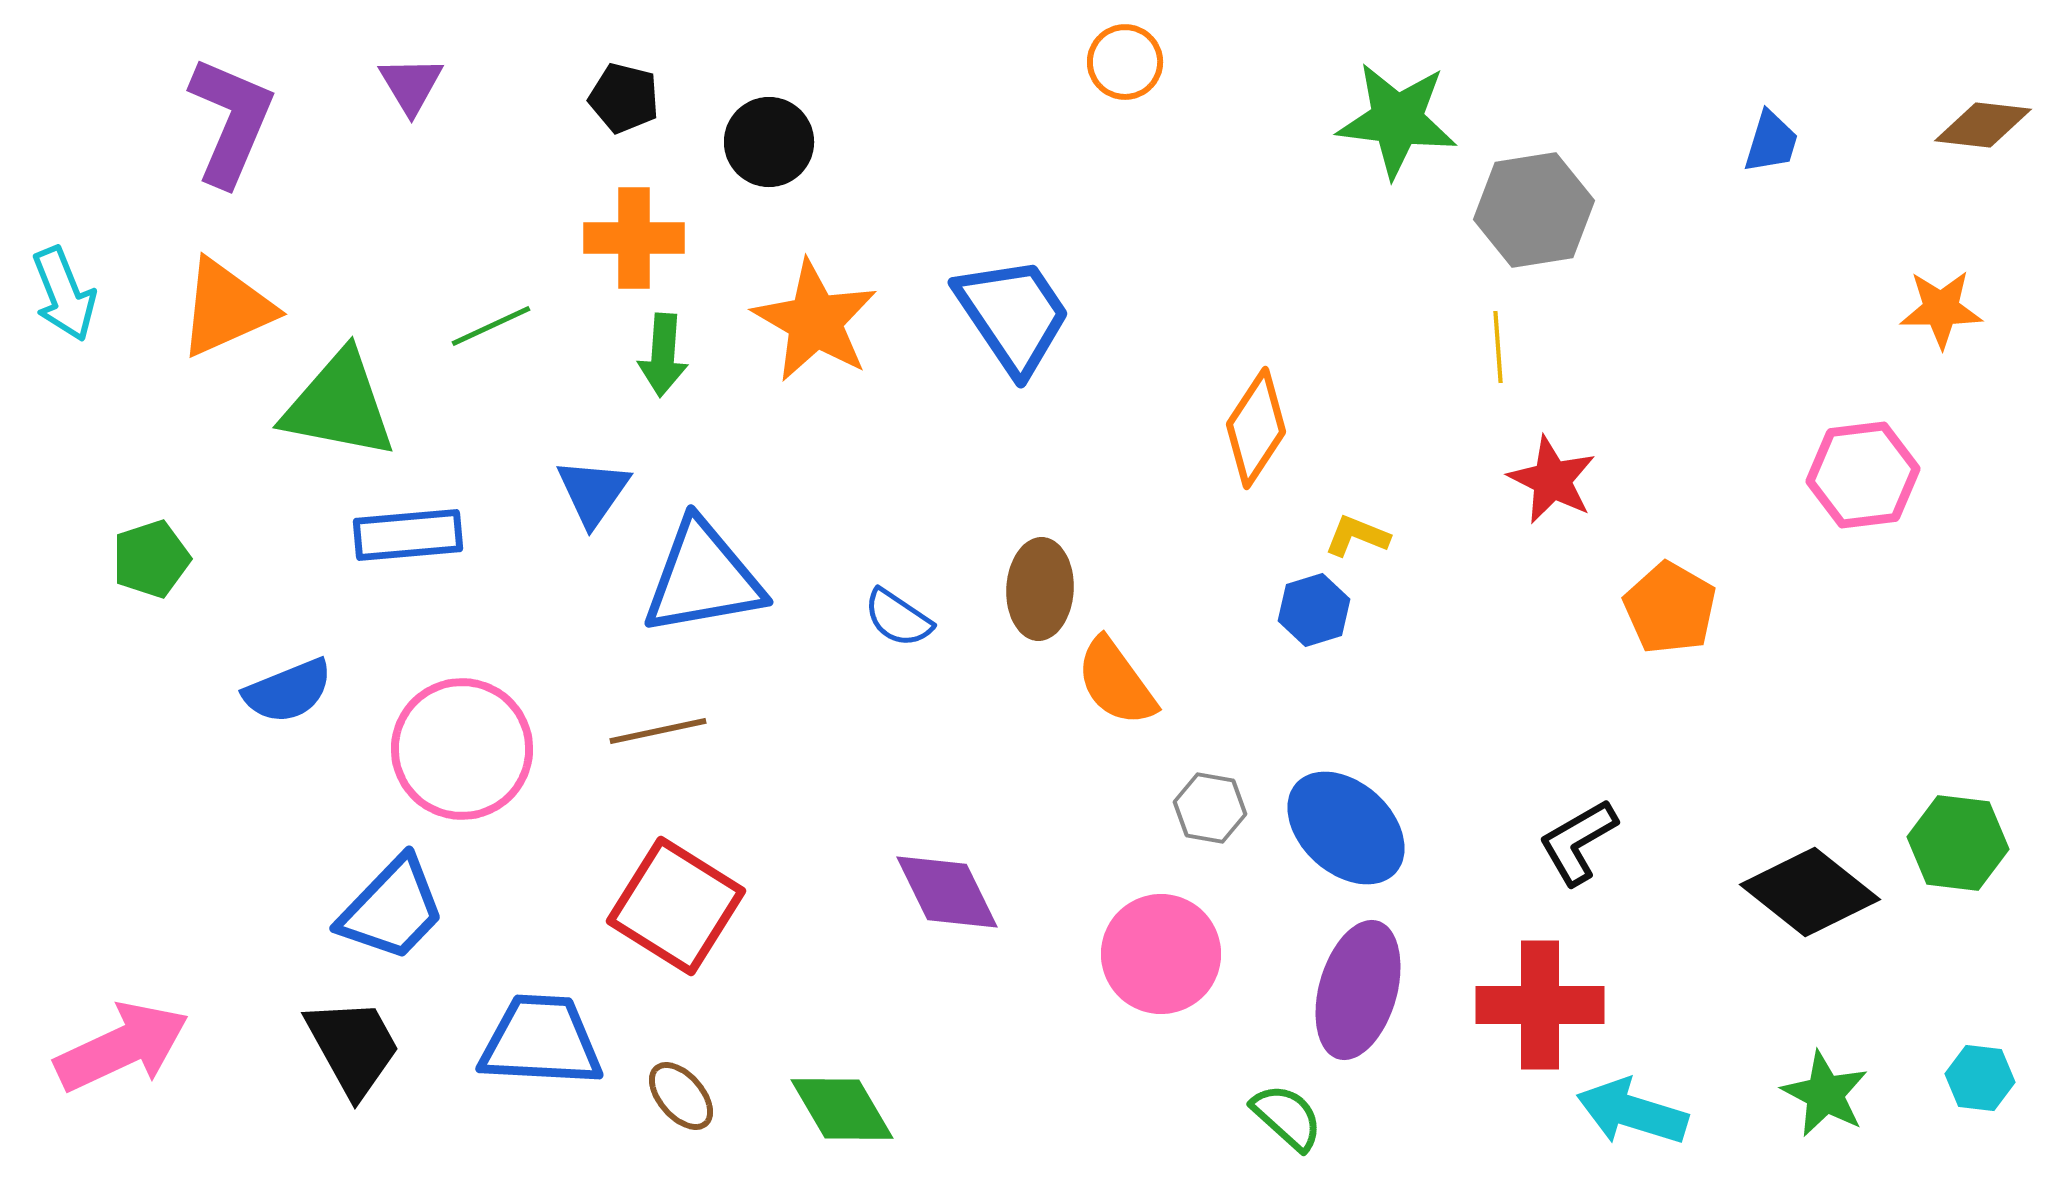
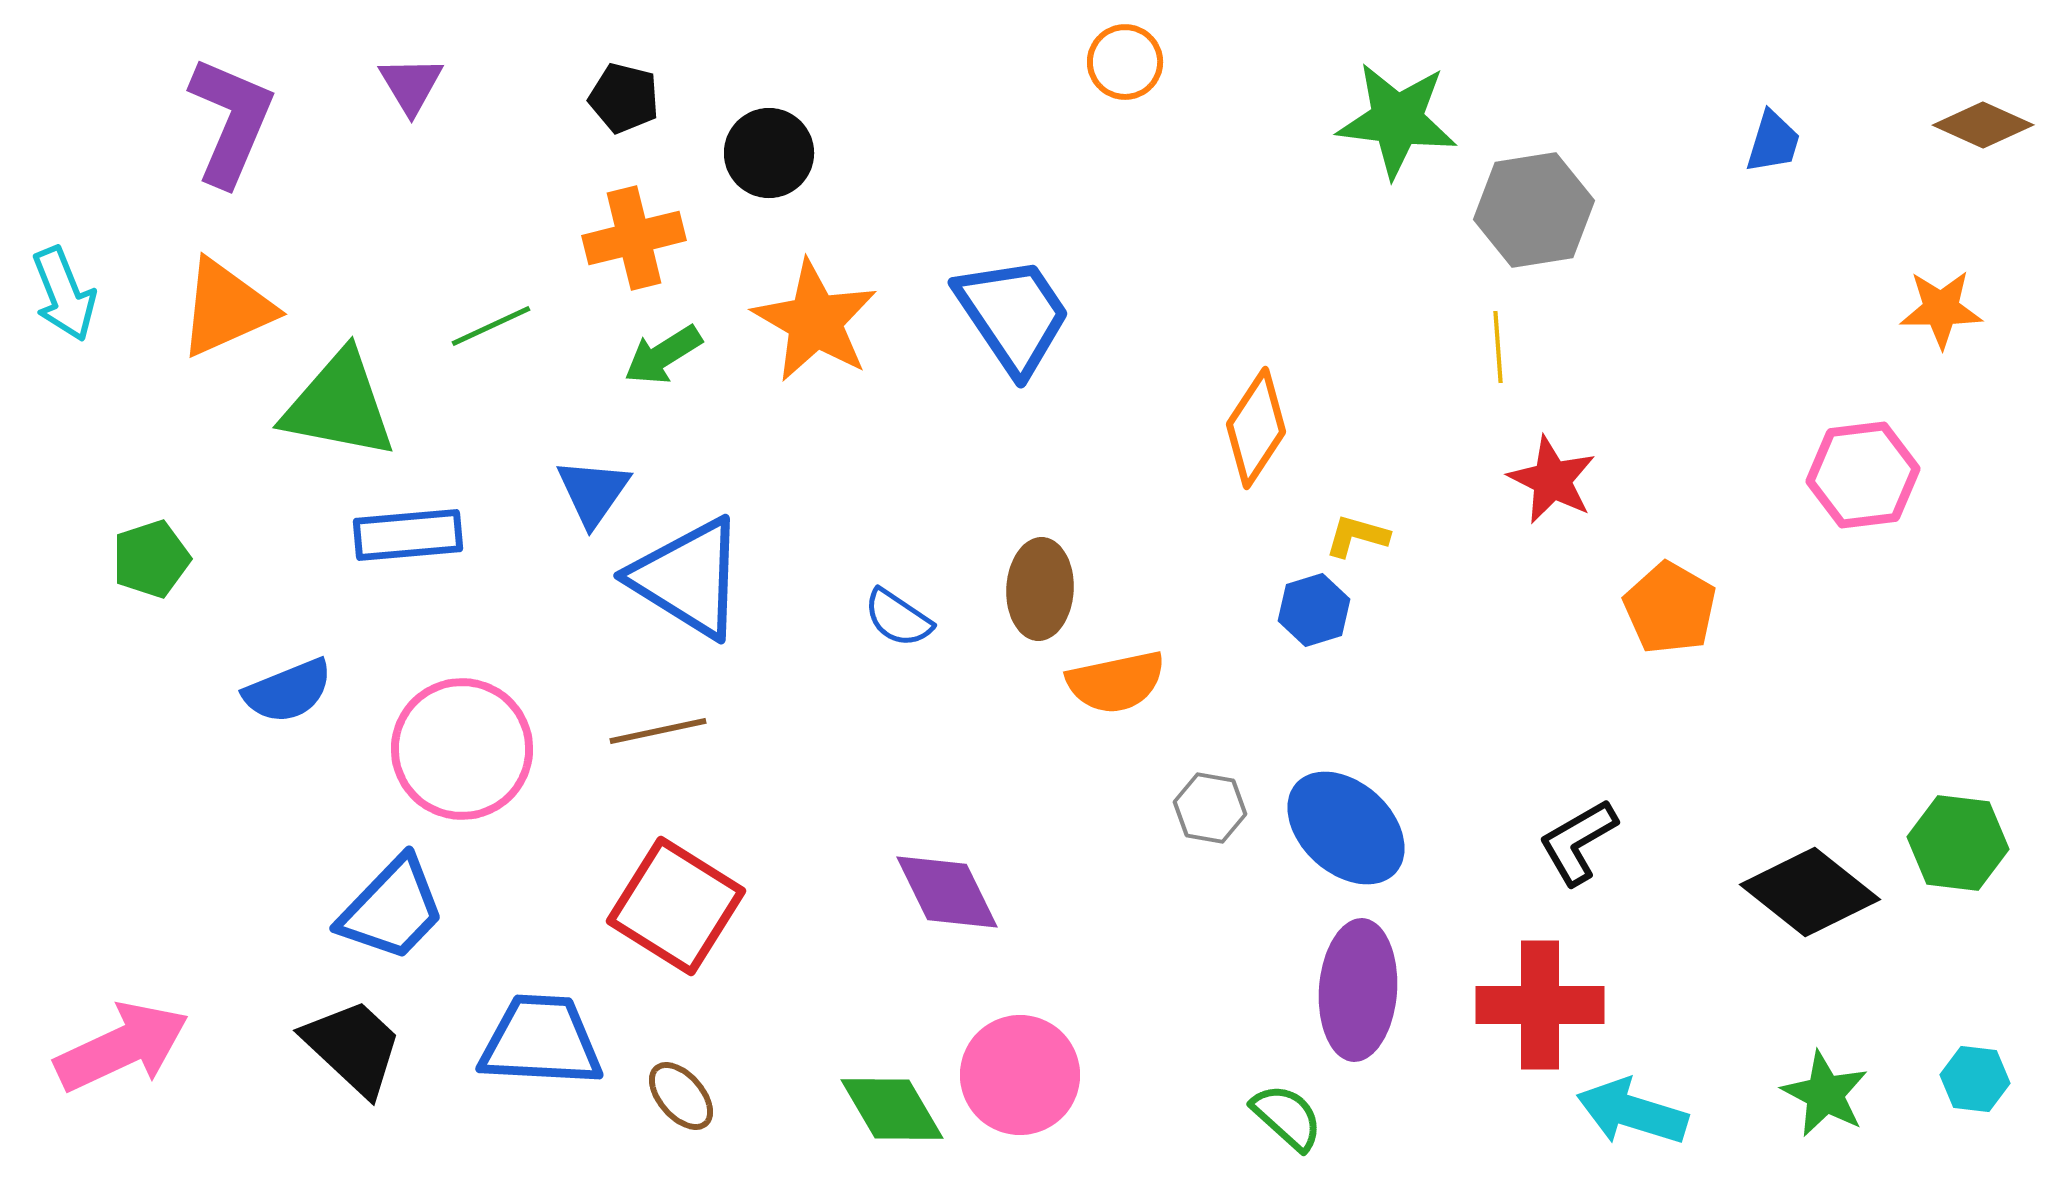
brown diamond at (1983, 125): rotated 18 degrees clockwise
black circle at (769, 142): moved 11 px down
blue trapezoid at (1771, 142): moved 2 px right
orange cross at (634, 238): rotated 14 degrees counterclockwise
green arrow at (663, 355): rotated 54 degrees clockwise
yellow L-shape at (1357, 536): rotated 6 degrees counterclockwise
blue triangle at (703, 578): moved 15 px left; rotated 42 degrees clockwise
orange semicircle at (1116, 682): rotated 66 degrees counterclockwise
pink circle at (1161, 954): moved 141 px left, 121 px down
purple ellipse at (1358, 990): rotated 12 degrees counterclockwise
black trapezoid at (353, 1047): rotated 18 degrees counterclockwise
cyan hexagon at (1980, 1078): moved 5 px left, 1 px down
green diamond at (842, 1109): moved 50 px right
